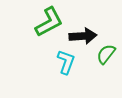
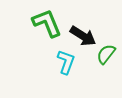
green L-shape: moved 2 px left, 1 px down; rotated 84 degrees counterclockwise
black arrow: rotated 36 degrees clockwise
